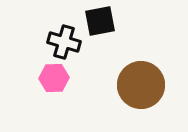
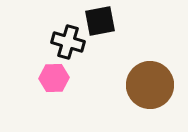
black cross: moved 4 px right
brown circle: moved 9 px right
